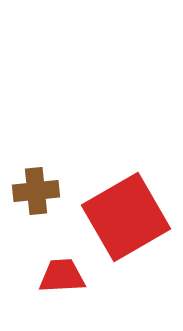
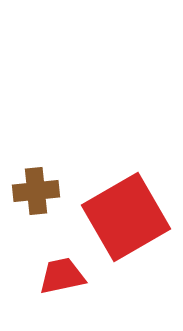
red trapezoid: rotated 9 degrees counterclockwise
